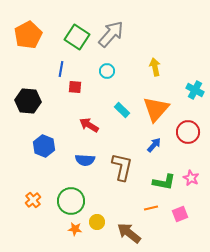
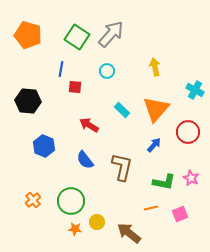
orange pentagon: rotated 28 degrees counterclockwise
blue semicircle: rotated 48 degrees clockwise
